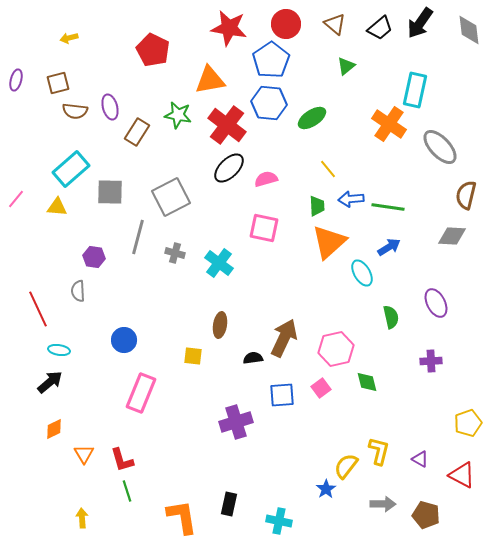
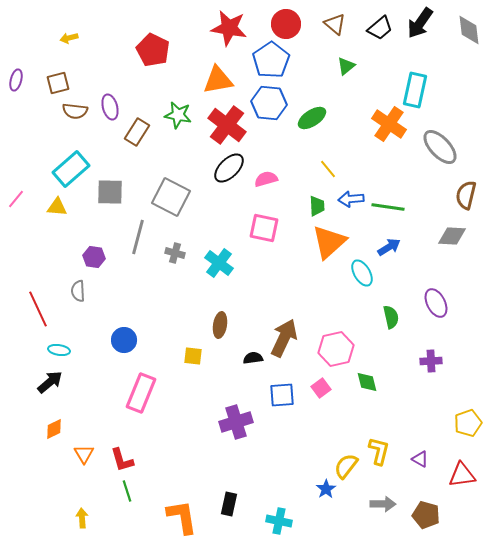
orange triangle at (210, 80): moved 8 px right
gray square at (171, 197): rotated 36 degrees counterclockwise
red triangle at (462, 475): rotated 36 degrees counterclockwise
